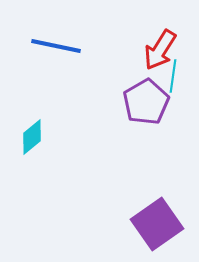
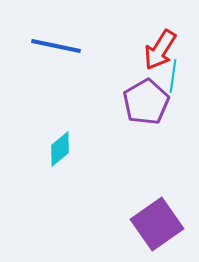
cyan diamond: moved 28 px right, 12 px down
